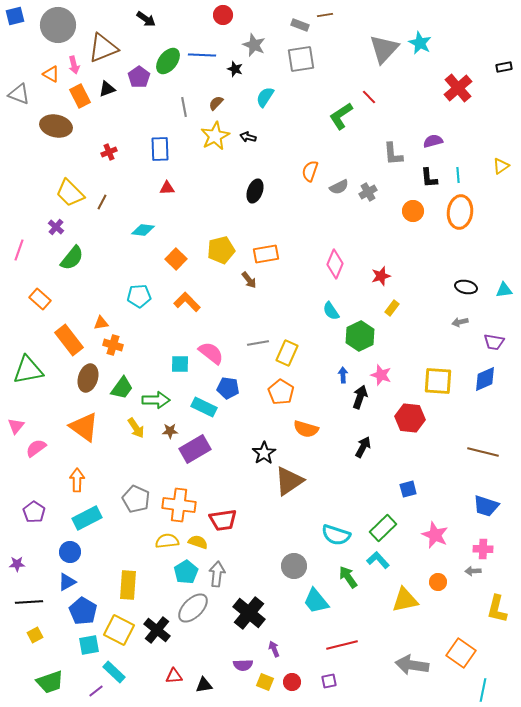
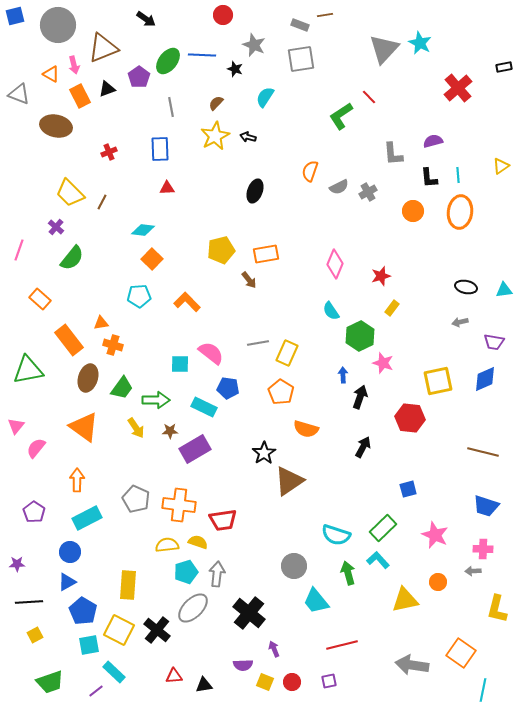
gray line at (184, 107): moved 13 px left
orange square at (176, 259): moved 24 px left
pink star at (381, 375): moved 2 px right, 12 px up
yellow square at (438, 381): rotated 16 degrees counterclockwise
pink semicircle at (36, 448): rotated 15 degrees counterclockwise
yellow semicircle at (167, 541): moved 4 px down
cyan pentagon at (186, 572): rotated 15 degrees clockwise
green arrow at (348, 577): moved 4 px up; rotated 20 degrees clockwise
